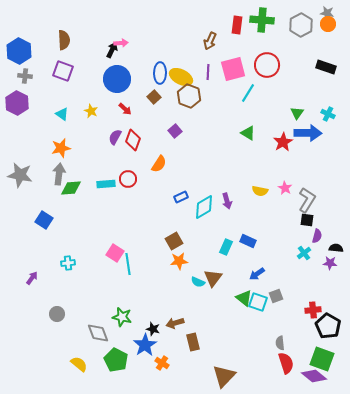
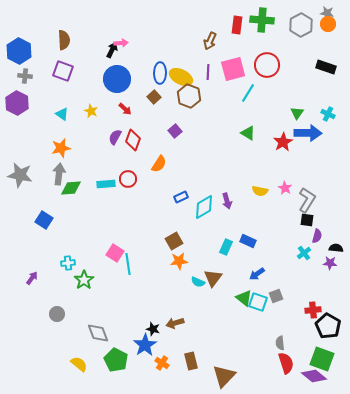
green star at (122, 317): moved 38 px left, 37 px up; rotated 24 degrees clockwise
brown rectangle at (193, 342): moved 2 px left, 19 px down
